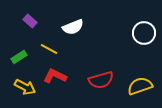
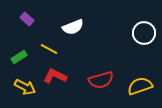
purple rectangle: moved 3 px left, 2 px up
